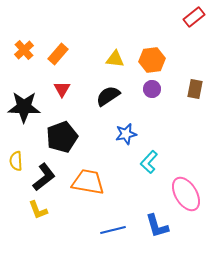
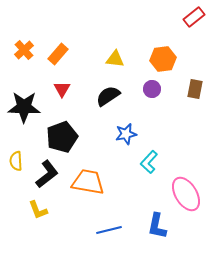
orange hexagon: moved 11 px right, 1 px up
black L-shape: moved 3 px right, 3 px up
blue L-shape: rotated 28 degrees clockwise
blue line: moved 4 px left
